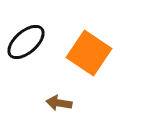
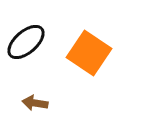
brown arrow: moved 24 px left
